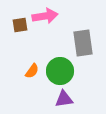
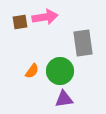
pink arrow: moved 1 px down
brown square: moved 3 px up
